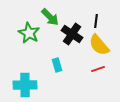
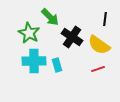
black line: moved 9 px right, 2 px up
black cross: moved 3 px down
yellow semicircle: rotated 15 degrees counterclockwise
cyan cross: moved 9 px right, 24 px up
